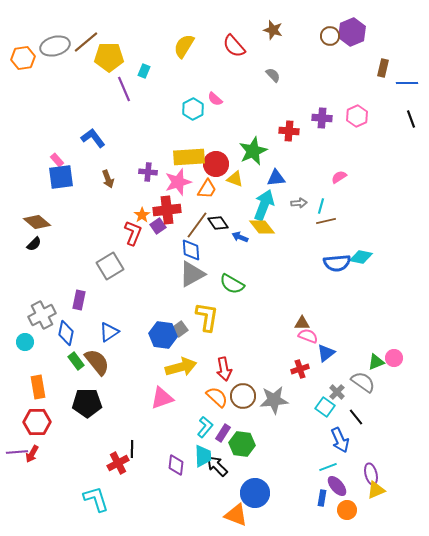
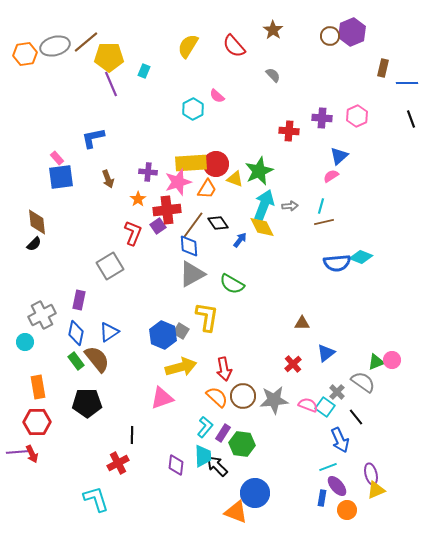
brown star at (273, 30): rotated 18 degrees clockwise
yellow semicircle at (184, 46): moved 4 px right
orange hexagon at (23, 58): moved 2 px right, 4 px up
purple line at (124, 89): moved 13 px left, 5 px up
pink semicircle at (215, 99): moved 2 px right, 3 px up
blue L-shape at (93, 138): rotated 65 degrees counterclockwise
green star at (253, 151): moved 6 px right, 20 px down
yellow rectangle at (189, 157): moved 2 px right, 6 px down
pink rectangle at (57, 160): moved 2 px up
pink semicircle at (339, 177): moved 8 px left, 1 px up
blue triangle at (276, 178): moved 63 px right, 22 px up; rotated 36 degrees counterclockwise
gray arrow at (299, 203): moved 9 px left, 3 px down
orange star at (142, 215): moved 4 px left, 16 px up
brown line at (326, 221): moved 2 px left, 1 px down
brown diamond at (37, 222): rotated 44 degrees clockwise
brown line at (197, 225): moved 4 px left
yellow diamond at (262, 227): rotated 12 degrees clockwise
blue arrow at (240, 237): moved 3 px down; rotated 105 degrees clockwise
blue diamond at (191, 250): moved 2 px left, 4 px up
cyan diamond at (361, 257): rotated 10 degrees clockwise
gray square at (180, 329): moved 1 px right, 2 px down; rotated 21 degrees counterclockwise
blue diamond at (66, 333): moved 10 px right
blue hexagon at (163, 335): rotated 16 degrees clockwise
pink semicircle at (308, 336): moved 69 px down
pink circle at (394, 358): moved 2 px left, 2 px down
brown semicircle at (97, 362): moved 3 px up
red cross at (300, 369): moved 7 px left, 5 px up; rotated 24 degrees counterclockwise
black line at (132, 449): moved 14 px up
red arrow at (32, 454): rotated 54 degrees counterclockwise
orange triangle at (236, 515): moved 3 px up
